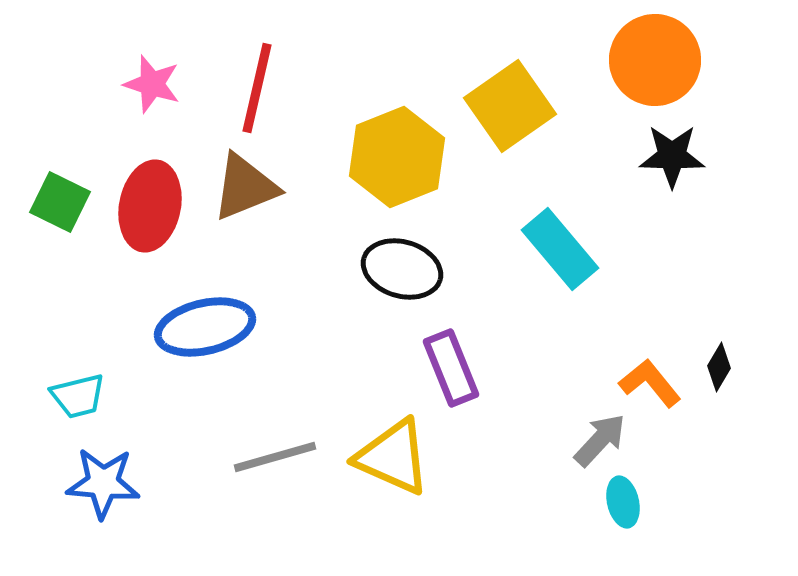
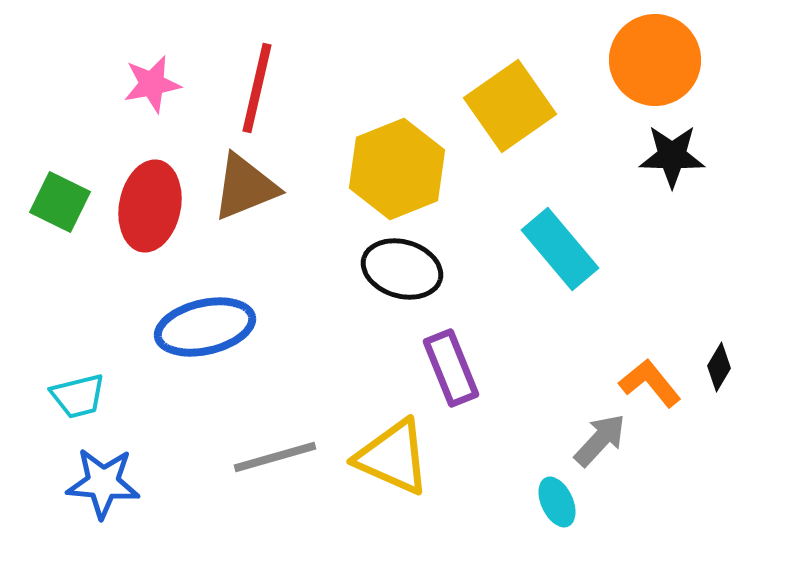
pink star: rotated 28 degrees counterclockwise
yellow hexagon: moved 12 px down
cyan ellipse: moved 66 px left; rotated 12 degrees counterclockwise
